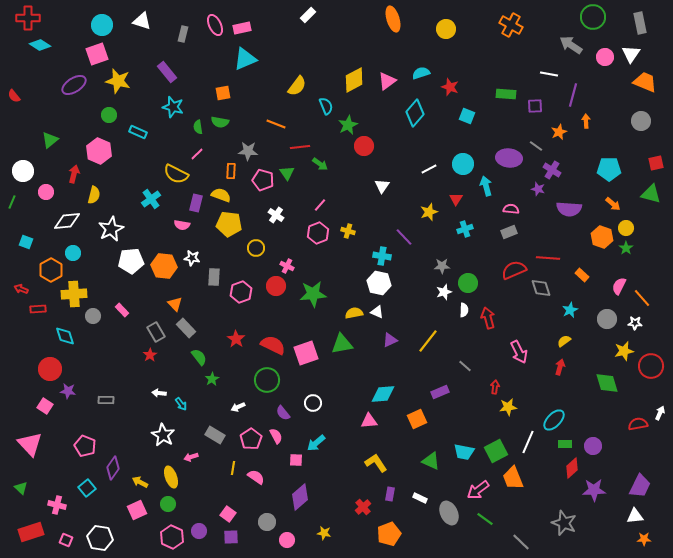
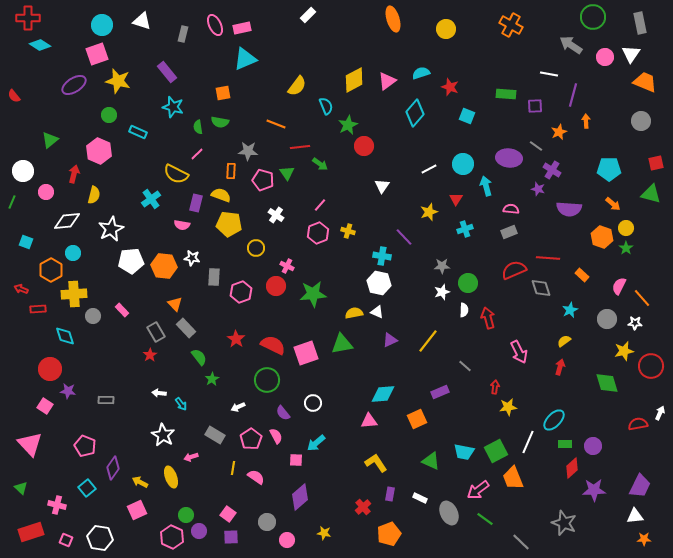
white star at (444, 292): moved 2 px left
green circle at (168, 504): moved 18 px right, 11 px down
